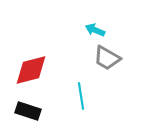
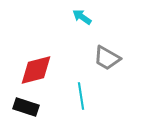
cyan arrow: moved 13 px left, 13 px up; rotated 12 degrees clockwise
red diamond: moved 5 px right
black rectangle: moved 2 px left, 4 px up
